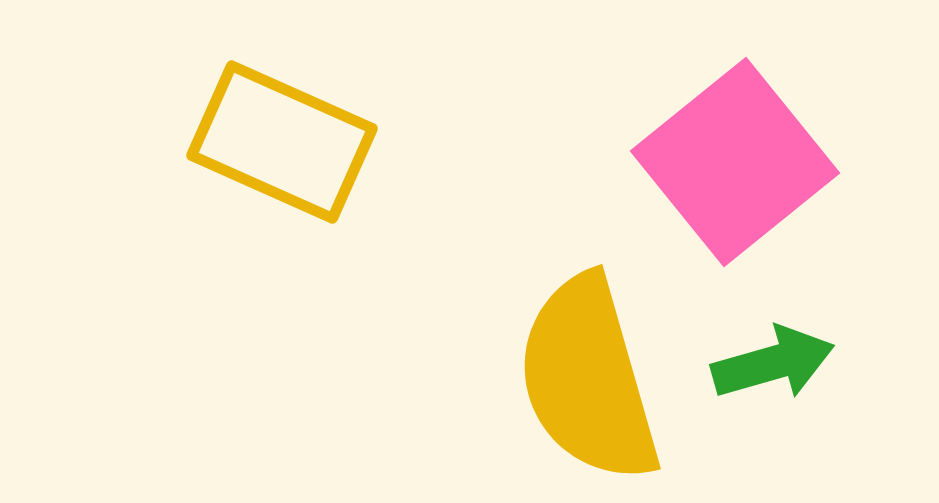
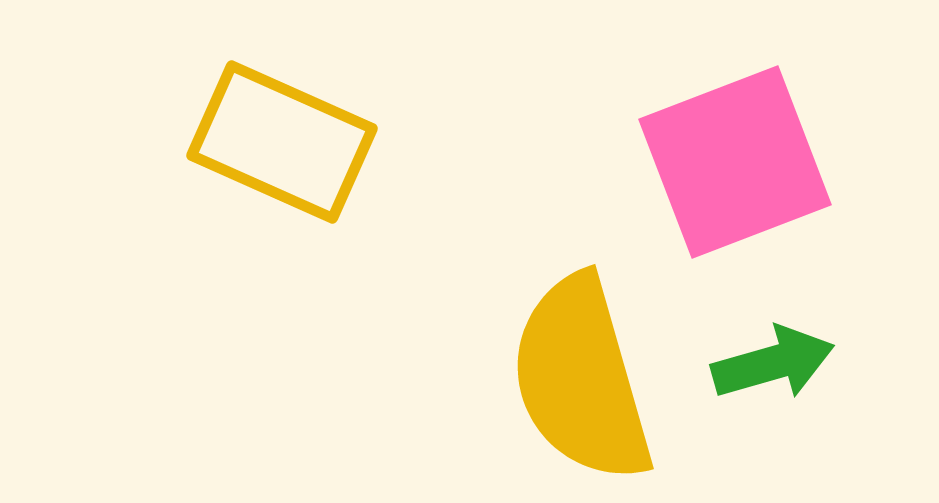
pink square: rotated 18 degrees clockwise
yellow semicircle: moved 7 px left
